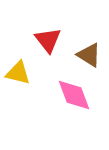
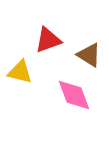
red triangle: rotated 48 degrees clockwise
yellow triangle: moved 2 px right, 1 px up
